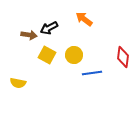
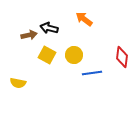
black arrow: rotated 42 degrees clockwise
brown arrow: rotated 21 degrees counterclockwise
red diamond: moved 1 px left
